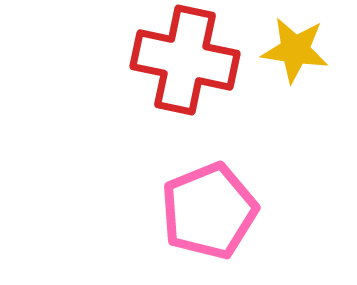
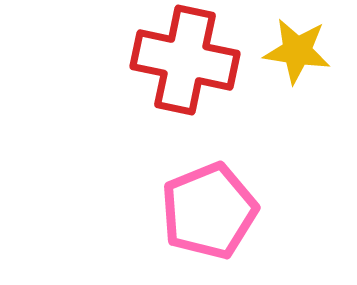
yellow star: moved 2 px right, 1 px down
